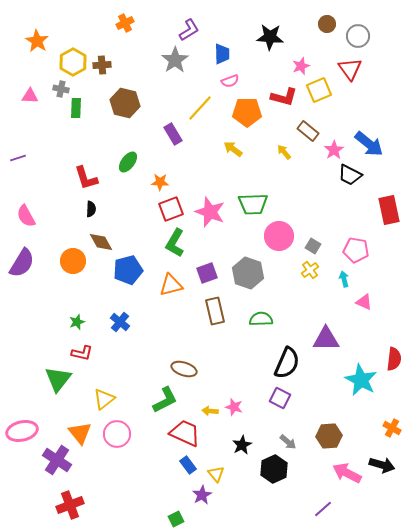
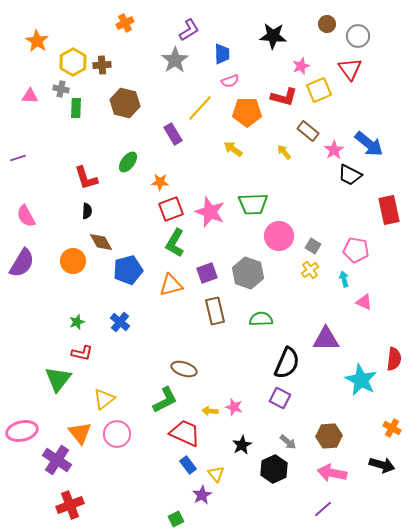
black star at (270, 37): moved 3 px right, 1 px up
black semicircle at (91, 209): moved 4 px left, 2 px down
pink arrow at (347, 473): moved 15 px left; rotated 16 degrees counterclockwise
